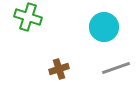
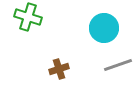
cyan circle: moved 1 px down
gray line: moved 2 px right, 3 px up
